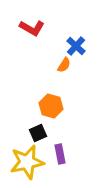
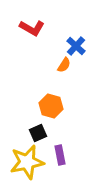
purple rectangle: moved 1 px down
